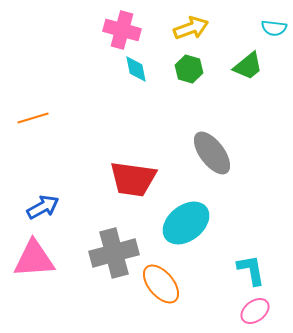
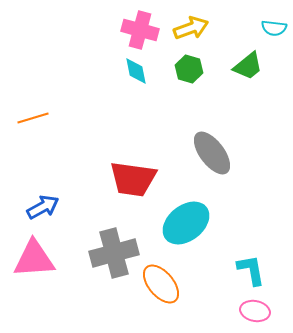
pink cross: moved 18 px right
cyan diamond: moved 2 px down
pink ellipse: rotated 48 degrees clockwise
